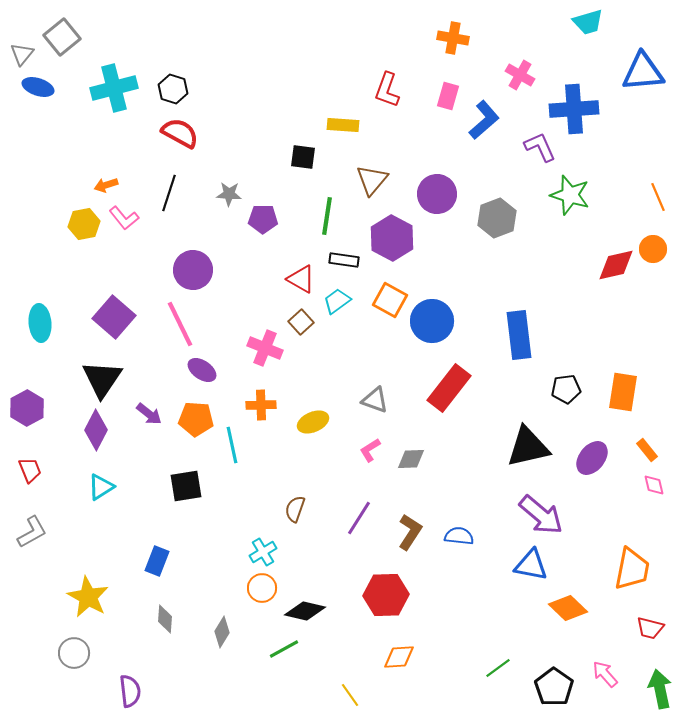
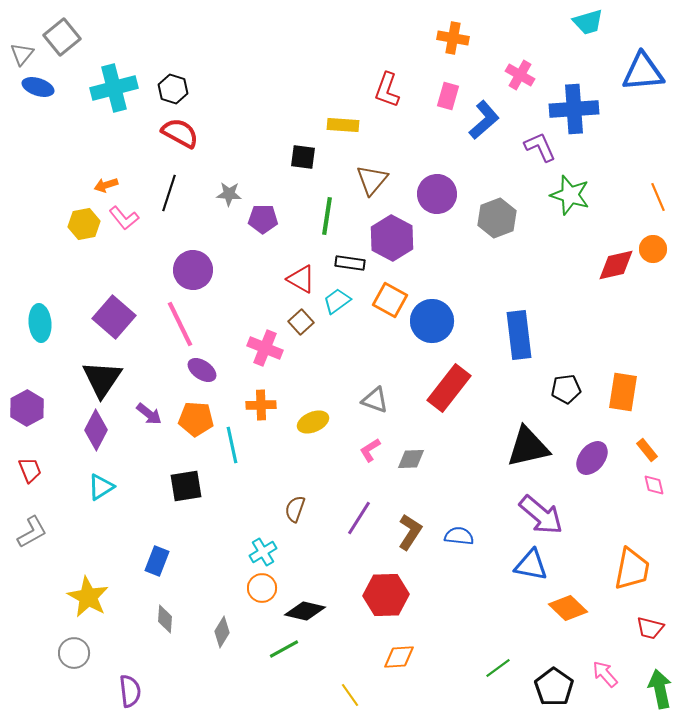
black rectangle at (344, 260): moved 6 px right, 3 px down
